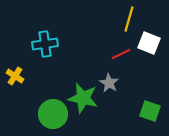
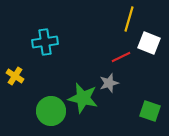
cyan cross: moved 2 px up
red line: moved 3 px down
gray star: rotated 24 degrees clockwise
green circle: moved 2 px left, 3 px up
